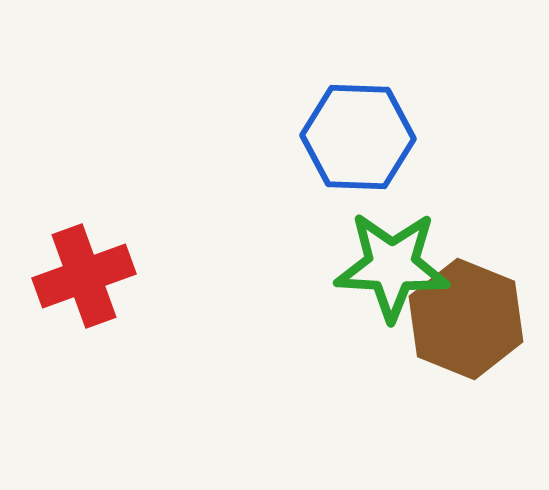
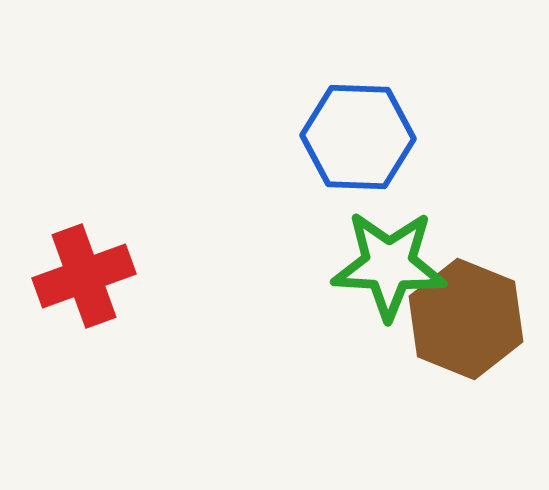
green star: moved 3 px left, 1 px up
